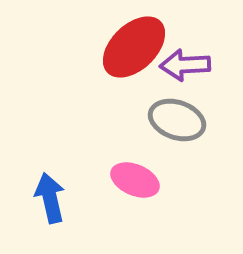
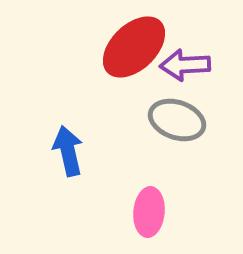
pink ellipse: moved 14 px right, 32 px down; rotated 72 degrees clockwise
blue arrow: moved 18 px right, 47 px up
